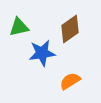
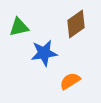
brown diamond: moved 6 px right, 5 px up
blue star: moved 2 px right
